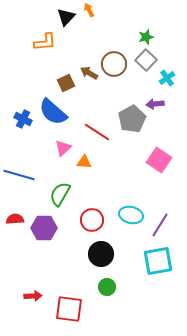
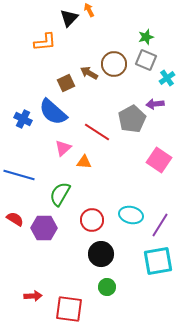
black triangle: moved 3 px right, 1 px down
gray square: rotated 20 degrees counterclockwise
red semicircle: rotated 36 degrees clockwise
